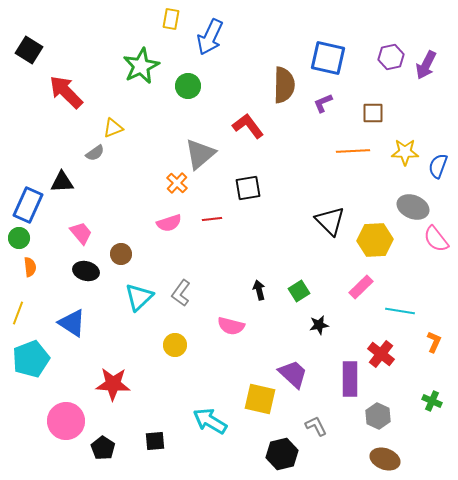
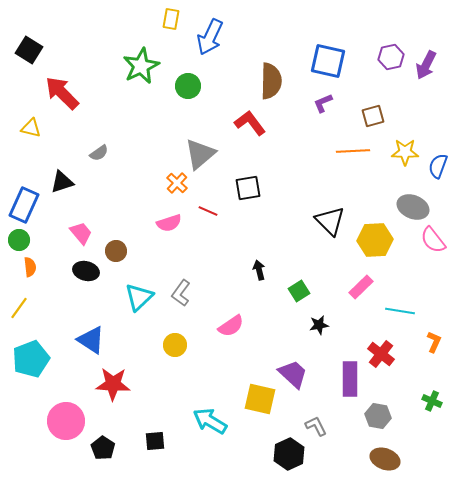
blue square at (328, 58): moved 3 px down
brown semicircle at (284, 85): moved 13 px left, 4 px up
red arrow at (66, 92): moved 4 px left, 1 px down
brown square at (373, 113): moved 3 px down; rotated 15 degrees counterclockwise
red L-shape at (248, 126): moved 2 px right, 3 px up
yellow triangle at (113, 128): moved 82 px left; rotated 35 degrees clockwise
gray semicircle at (95, 153): moved 4 px right
black triangle at (62, 182): rotated 15 degrees counterclockwise
blue rectangle at (28, 205): moved 4 px left
red line at (212, 219): moved 4 px left, 8 px up; rotated 30 degrees clockwise
green circle at (19, 238): moved 2 px down
pink semicircle at (436, 239): moved 3 px left, 1 px down
brown circle at (121, 254): moved 5 px left, 3 px up
black arrow at (259, 290): moved 20 px up
yellow line at (18, 313): moved 1 px right, 5 px up; rotated 15 degrees clockwise
blue triangle at (72, 323): moved 19 px right, 17 px down
pink semicircle at (231, 326): rotated 48 degrees counterclockwise
gray hexagon at (378, 416): rotated 15 degrees counterclockwise
black hexagon at (282, 454): moved 7 px right; rotated 12 degrees counterclockwise
